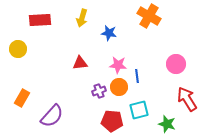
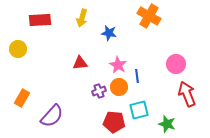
pink star: rotated 24 degrees clockwise
red arrow: moved 5 px up; rotated 10 degrees clockwise
red pentagon: moved 2 px right, 1 px down
